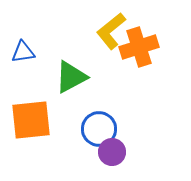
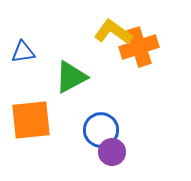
yellow L-shape: moved 2 px right, 1 px down; rotated 75 degrees clockwise
blue circle: moved 2 px right, 1 px down
